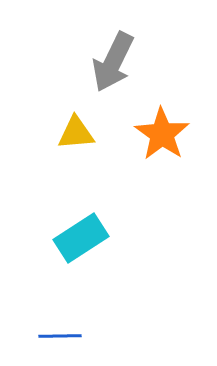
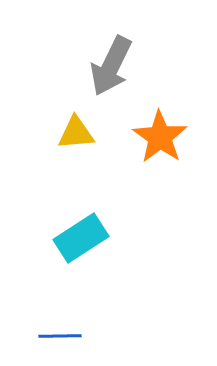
gray arrow: moved 2 px left, 4 px down
orange star: moved 2 px left, 3 px down
